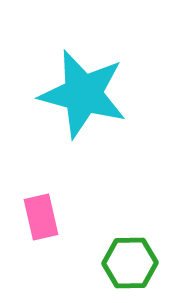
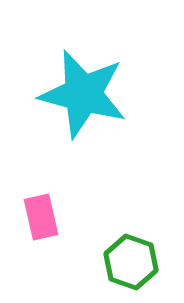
green hexagon: moved 1 px right, 1 px up; rotated 20 degrees clockwise
